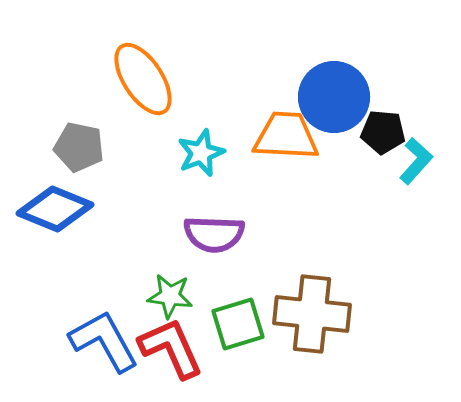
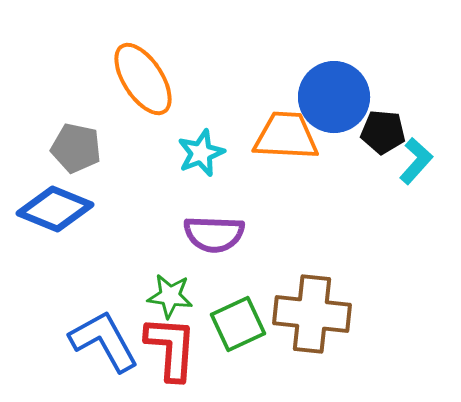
gray pentagon: moved 3 px left, 1 px down
green square: rotated 8 degrees counterclockwise
red L-shape: rotated 28 degrees clockwise
